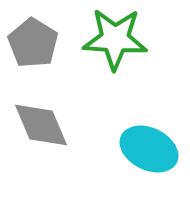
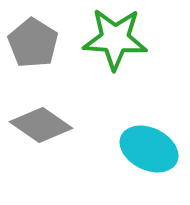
gray diamond: rotated 32 degrees counterclockwise
